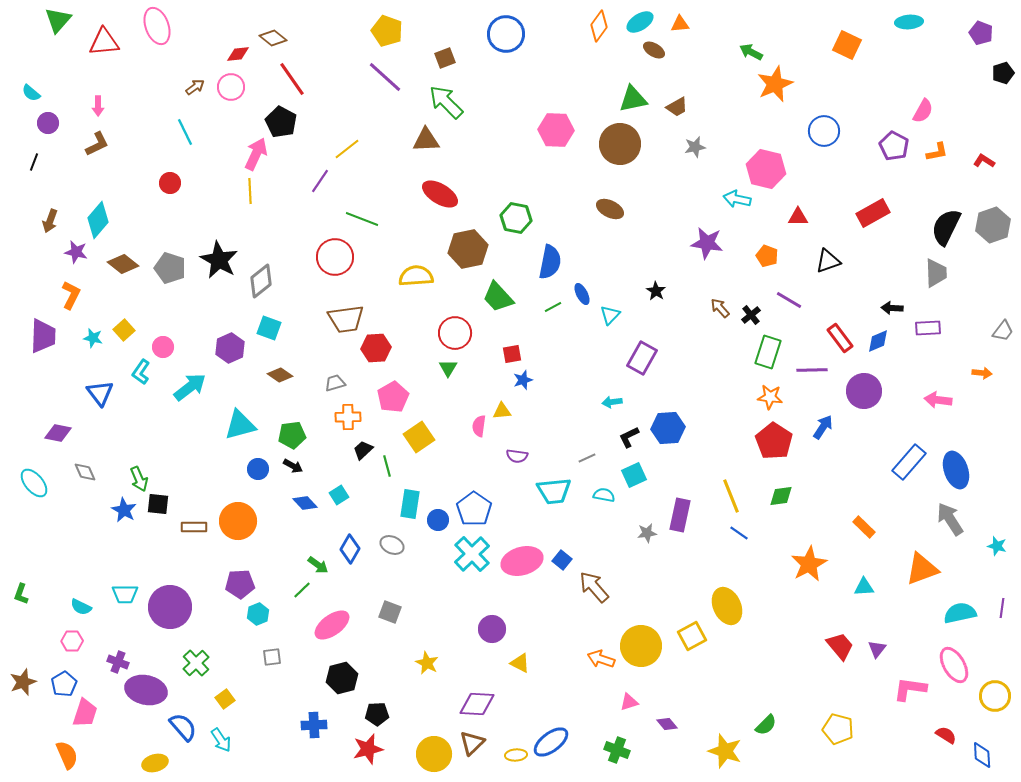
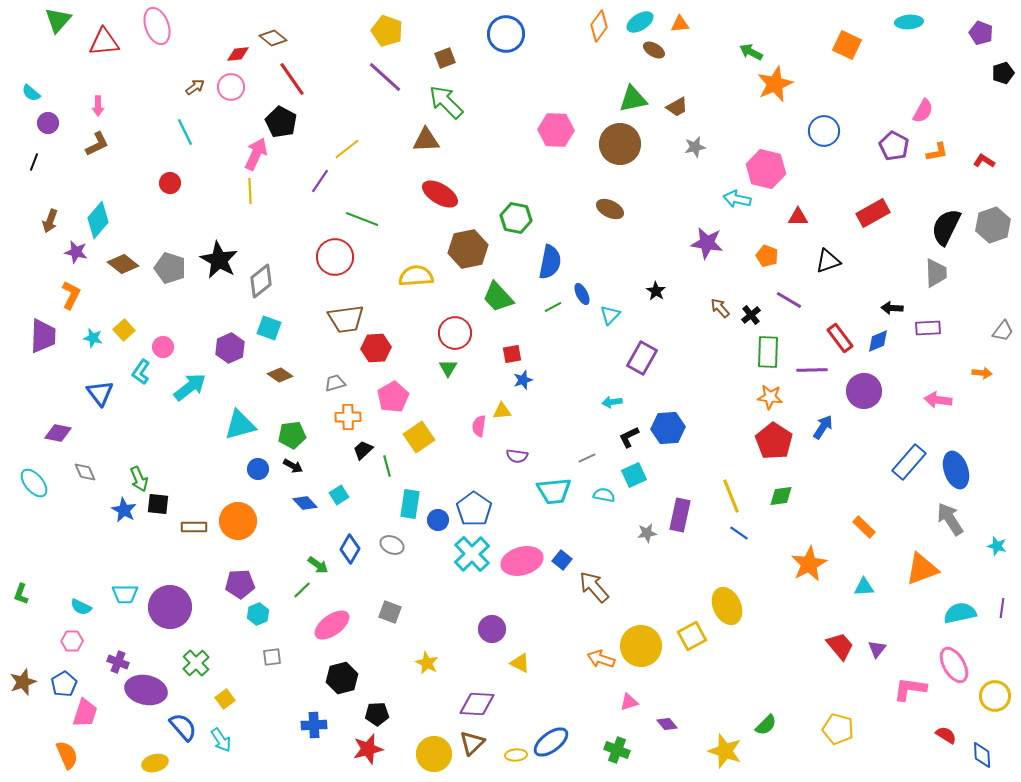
green rectangle at (768, 352): rotated 16 degrees counterclockwise
